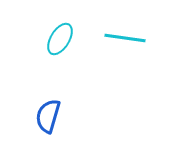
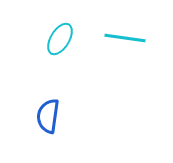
blue semicircle: rotated 8 degrees counterclockwise
